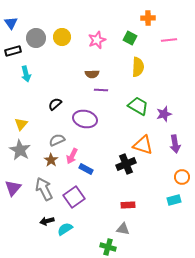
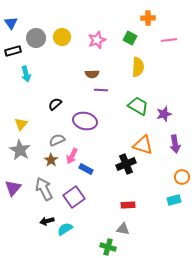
purple ellipse: moved 2 px down
